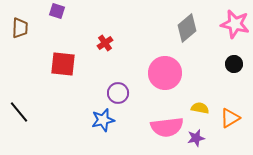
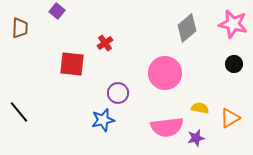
purple square: rotated 21 degrees clockwise
pink star: moved 2 px left
red square: moved 9 px right
